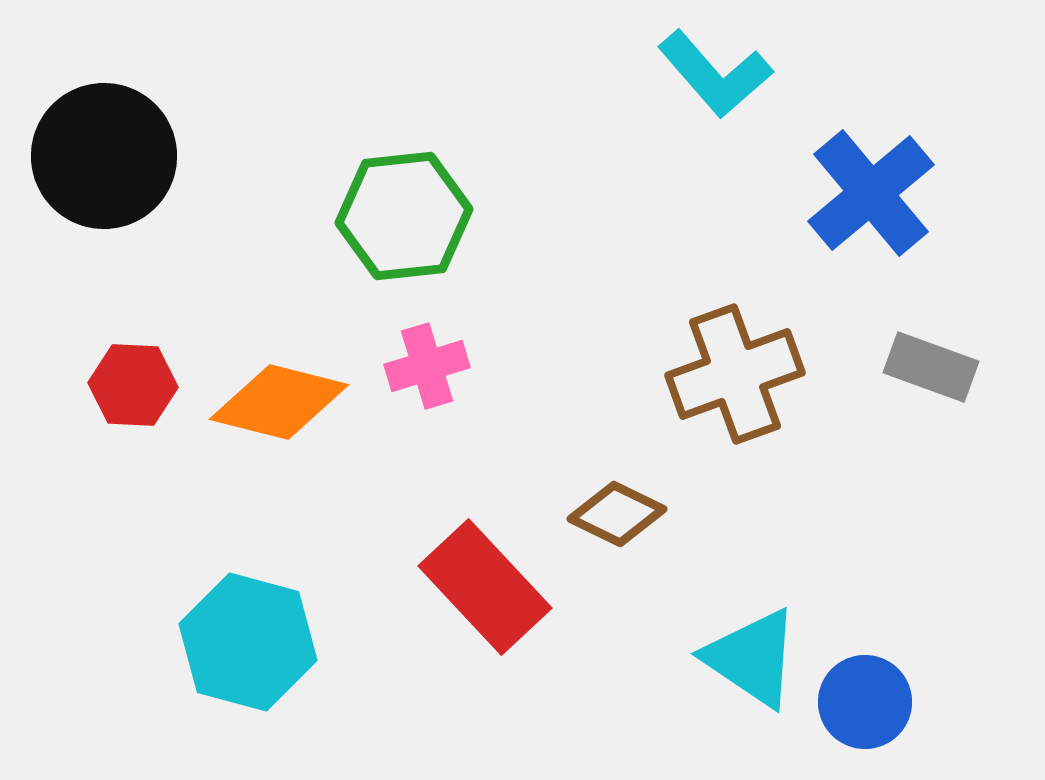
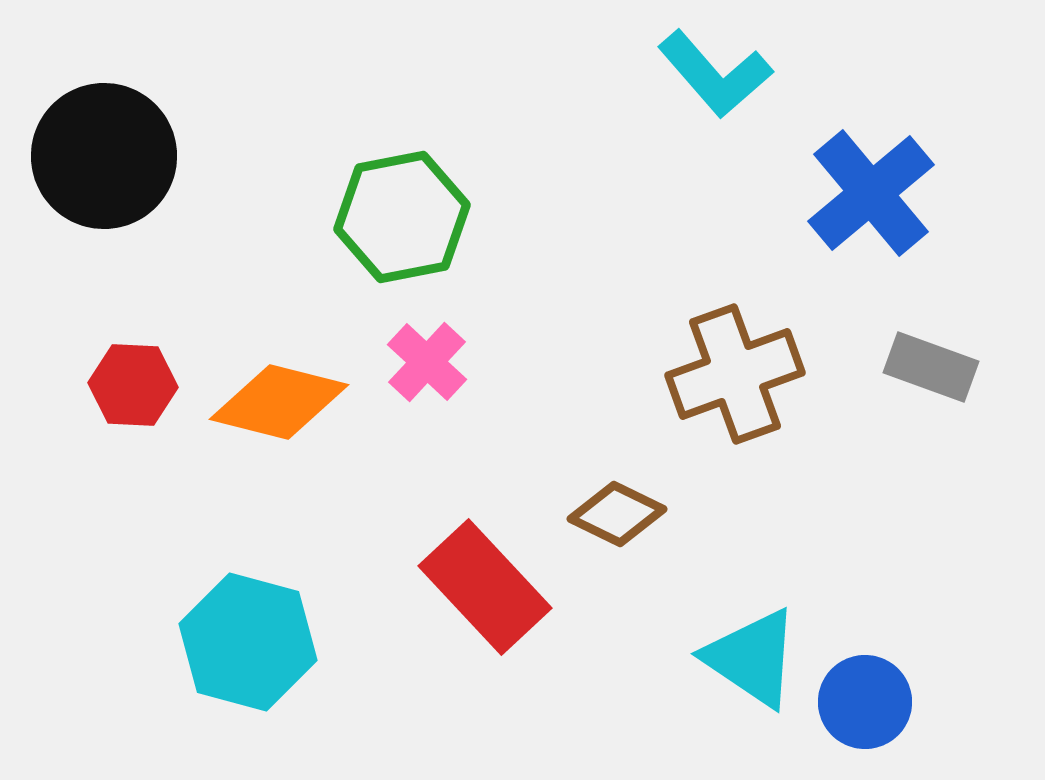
green hexagon: moved 2 px left, 1 px down; rotated 5 degrees counterclockwise
pink cross: moved 4 px up; rotated 30 degrees counterclockwise
